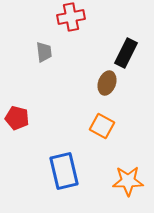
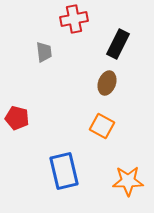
red cross: moved 3 px right, 2 px down
black rectangle: moved 8 px left, 9 px up
